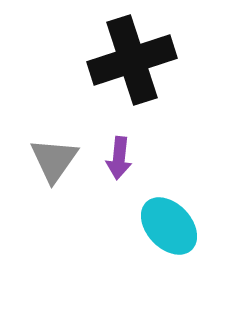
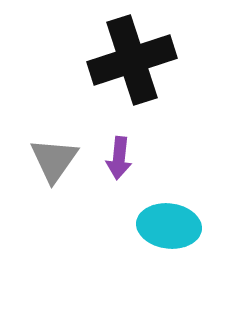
cyan ellipse: rotated 40 degrees counterclockwise
